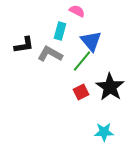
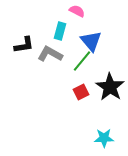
cyan star: moved 6 px down
